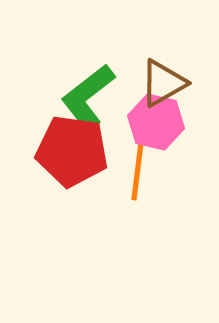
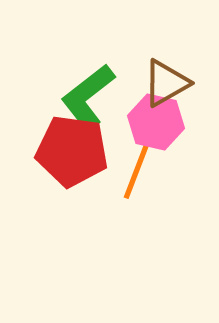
brown triangle: moved 3 px right
orange line: rotated 14 degrees clockwise
